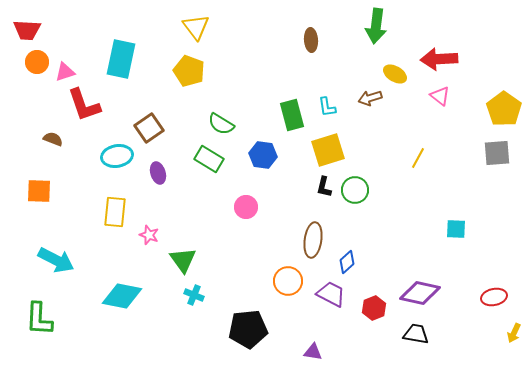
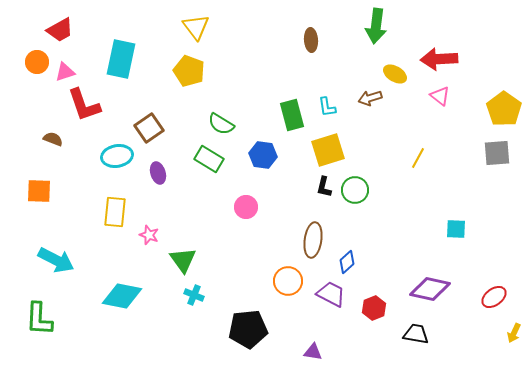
red trapezoid at (27, 30): moved 33 px right; rotated 32 degrees counterclockwise
purple diamond at (420, 293): moved 10 px right, 4 px up
red ellipse at (494, 297): rotated 25 degrees counterclockwise
